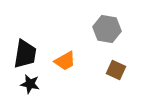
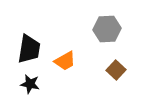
gray hexagon: rotated 12 degrees counterclockwise
black trapezoid: moved 4 px right, 5 px up
brown square: rotated 18 degrees clockwise
